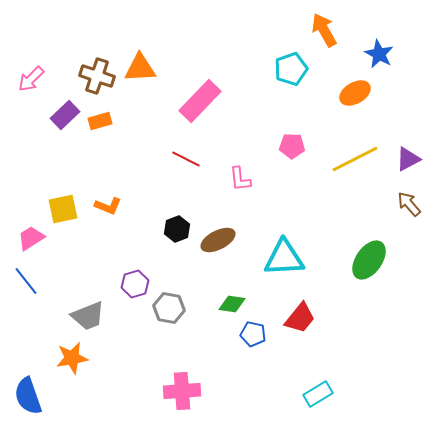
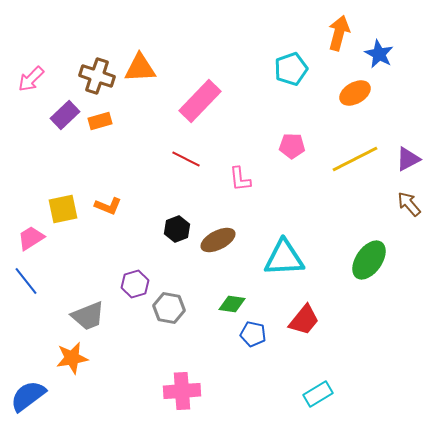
orange arrow: moved 15 px right, 3 px down; rotated 44 degrees clockwise
red trapezoid: moved 4 px right, 2 px down
blue semicircle: rotated 72 degrees clockwise
